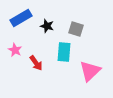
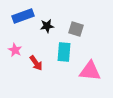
blue rectangle: moved 2 px right, 2 px up; rotated 10 degrees clockwise
black star: rotated 24 degrees counterclockwise
pink triangle: rotated 50 degrees clockwise
